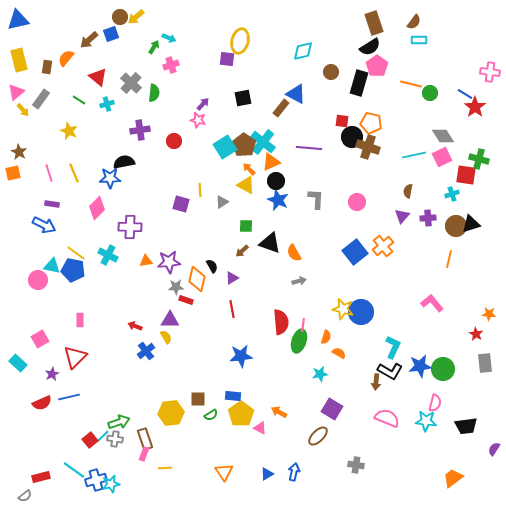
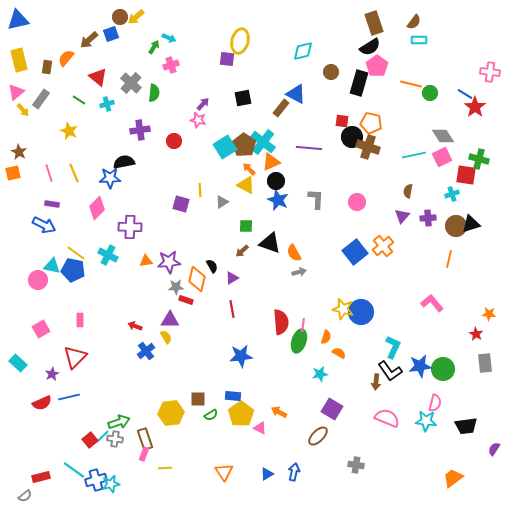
gray arrow at (299, 281): moved 9 px up
pink square at (40, 339): moved 1 px right, 10 px up
black L-shape at (390, 371): rotated 25 degrees clockwise
